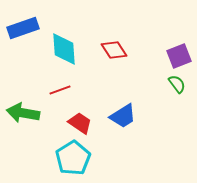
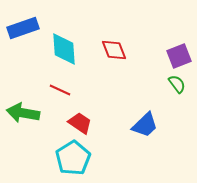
red diamond: rotated 12 degrees clockwise
red line: rotated 45 degrees clockwise
blue trapezoid: moved 22 px right, 9 px down; rotated 12 degrees counterclockwise
